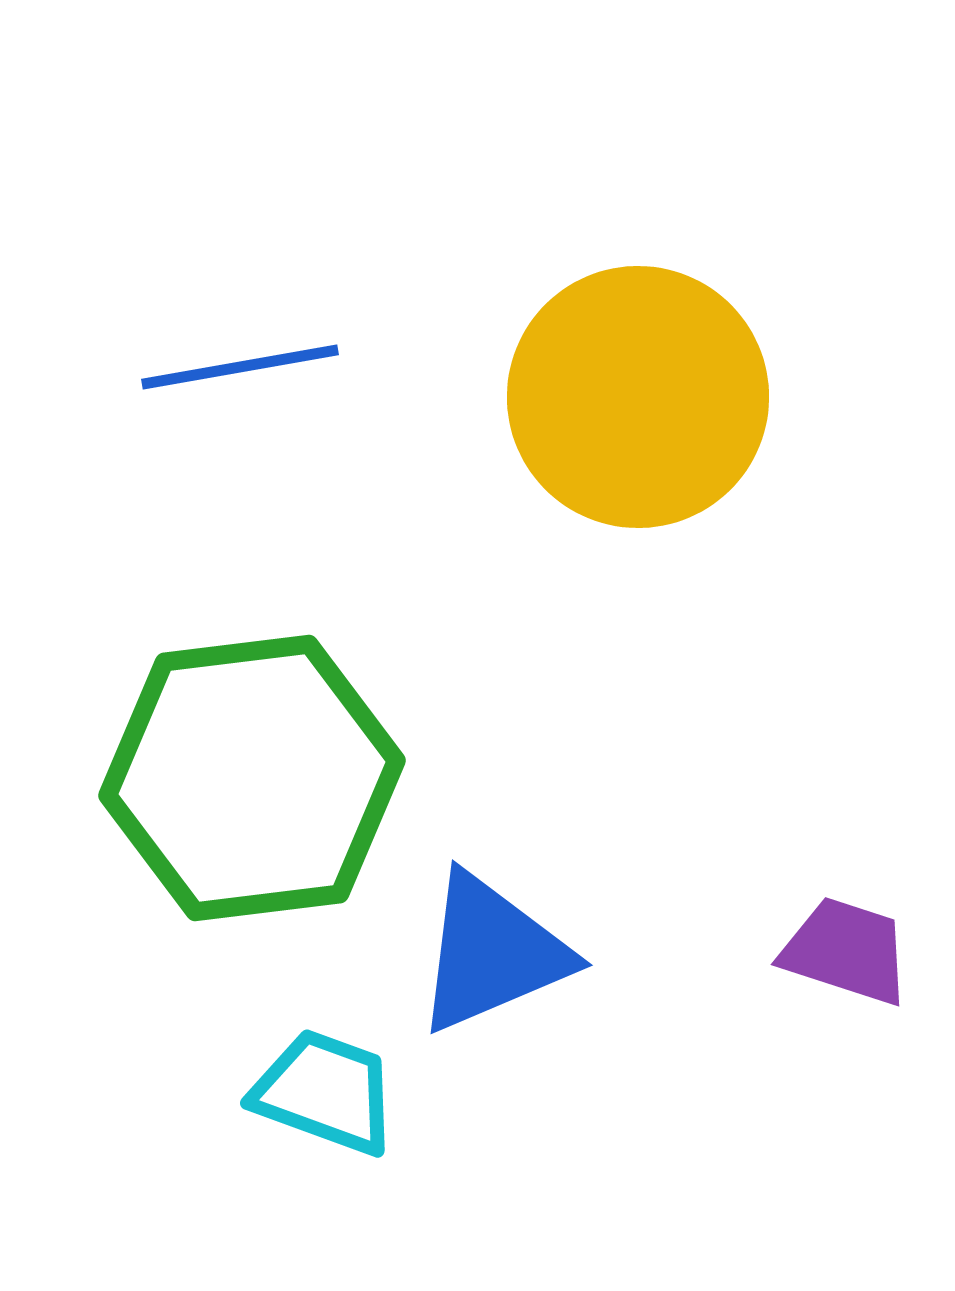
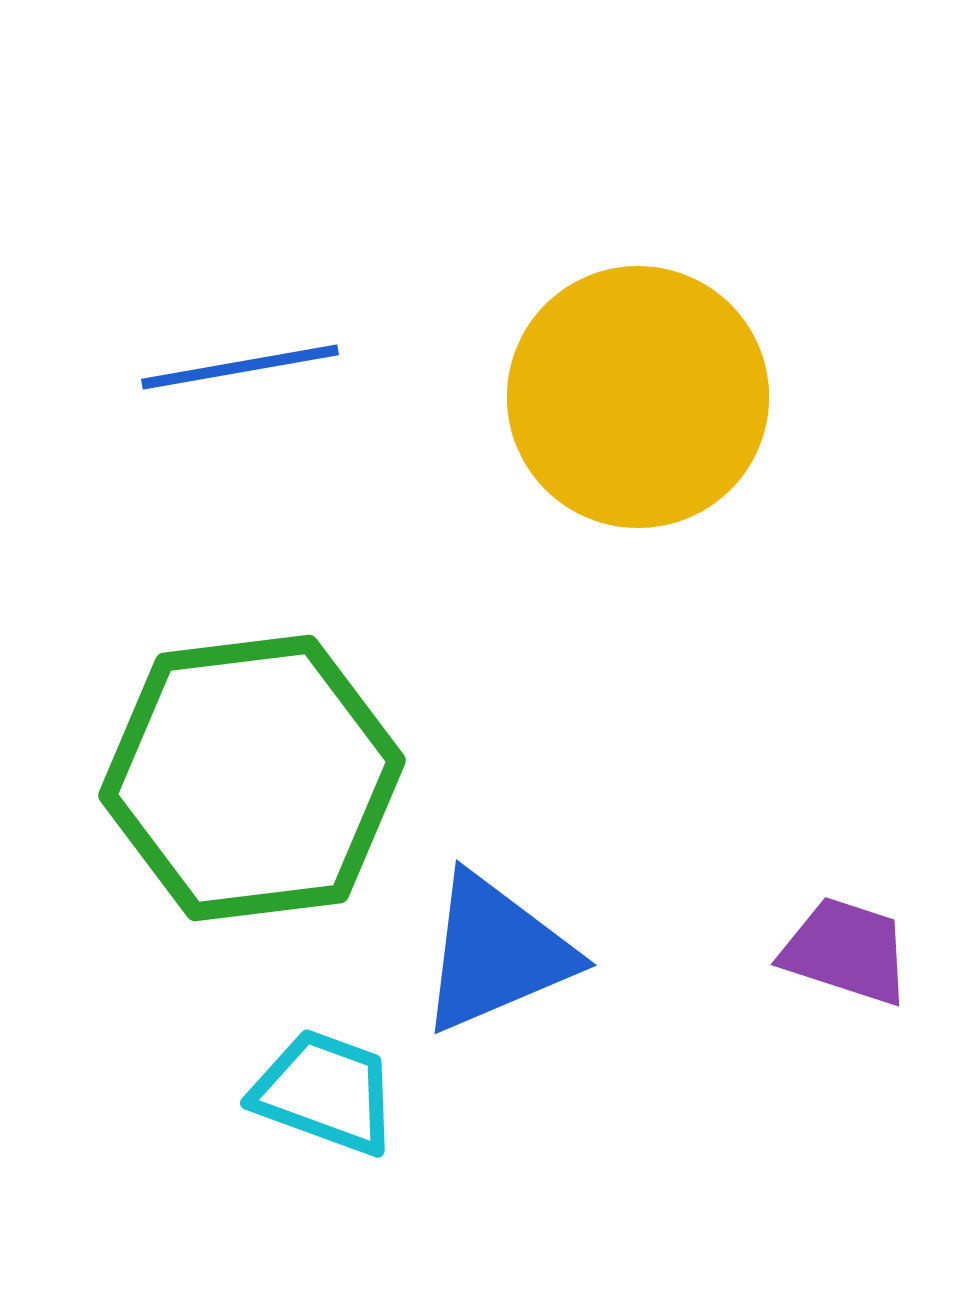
blue triangle: moved 4 px right
